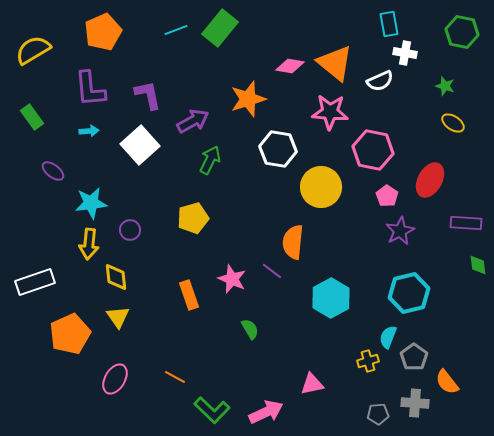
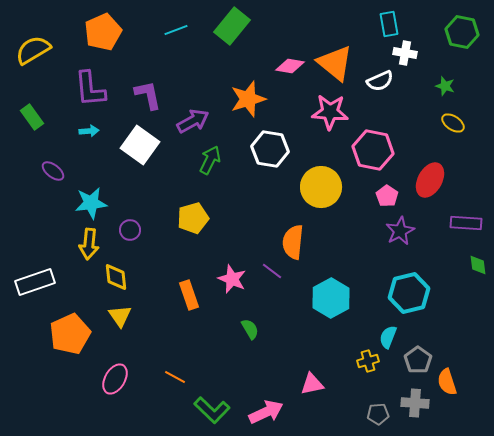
green rectangle at (220, 28): moved 12 px right, 2 px up
white square at (140, 145): rotated 12 degrees counterclockwise
white hexagon at (278, 149): moved 8 px left
yellow triangle at (118, 317): moved 2 px right, 1 px up
gray pentagon at (414, 357): moved 4 px right, 3 px down
orange semicircle at (447, 382): rotated 20 degrees clockwise
